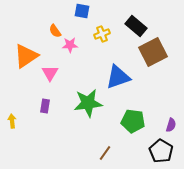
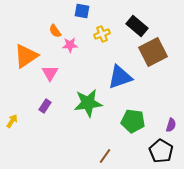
black rectangle: moved 1 px right
blue triangle: moved 2 px right
purple rectangle: rotated 24 degrees clockwise
yellow arrow: rotated 40 degrees clockwise
brown line: moved 3 px down
